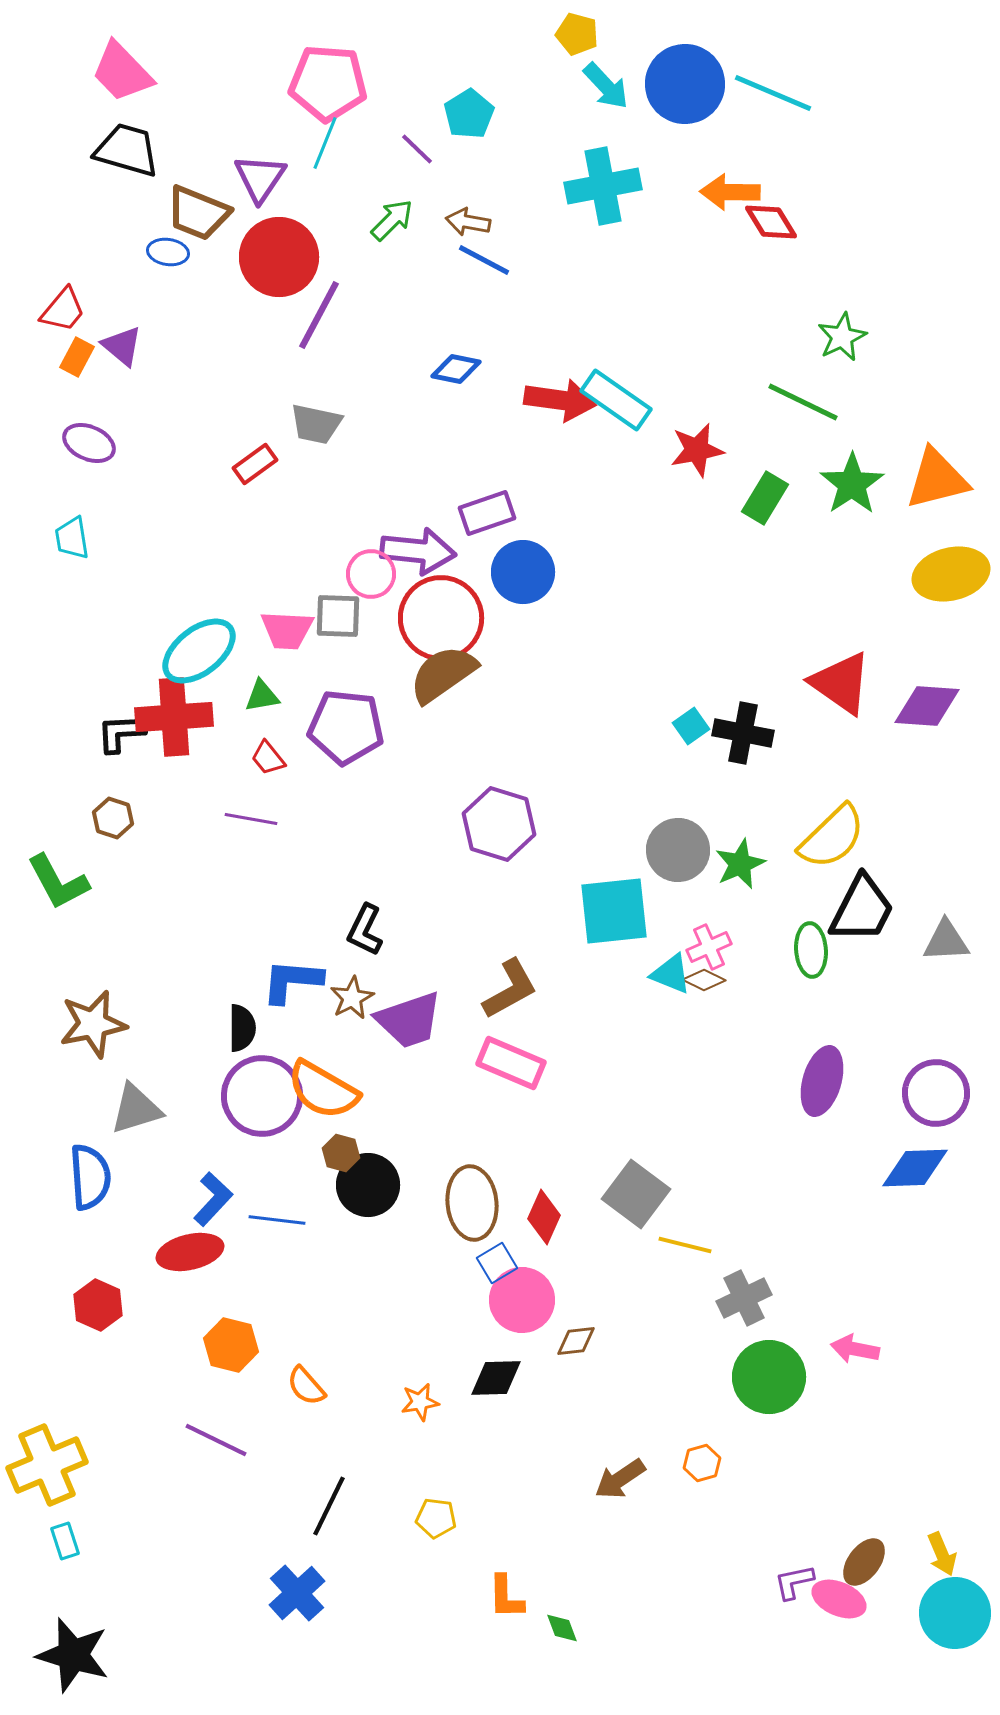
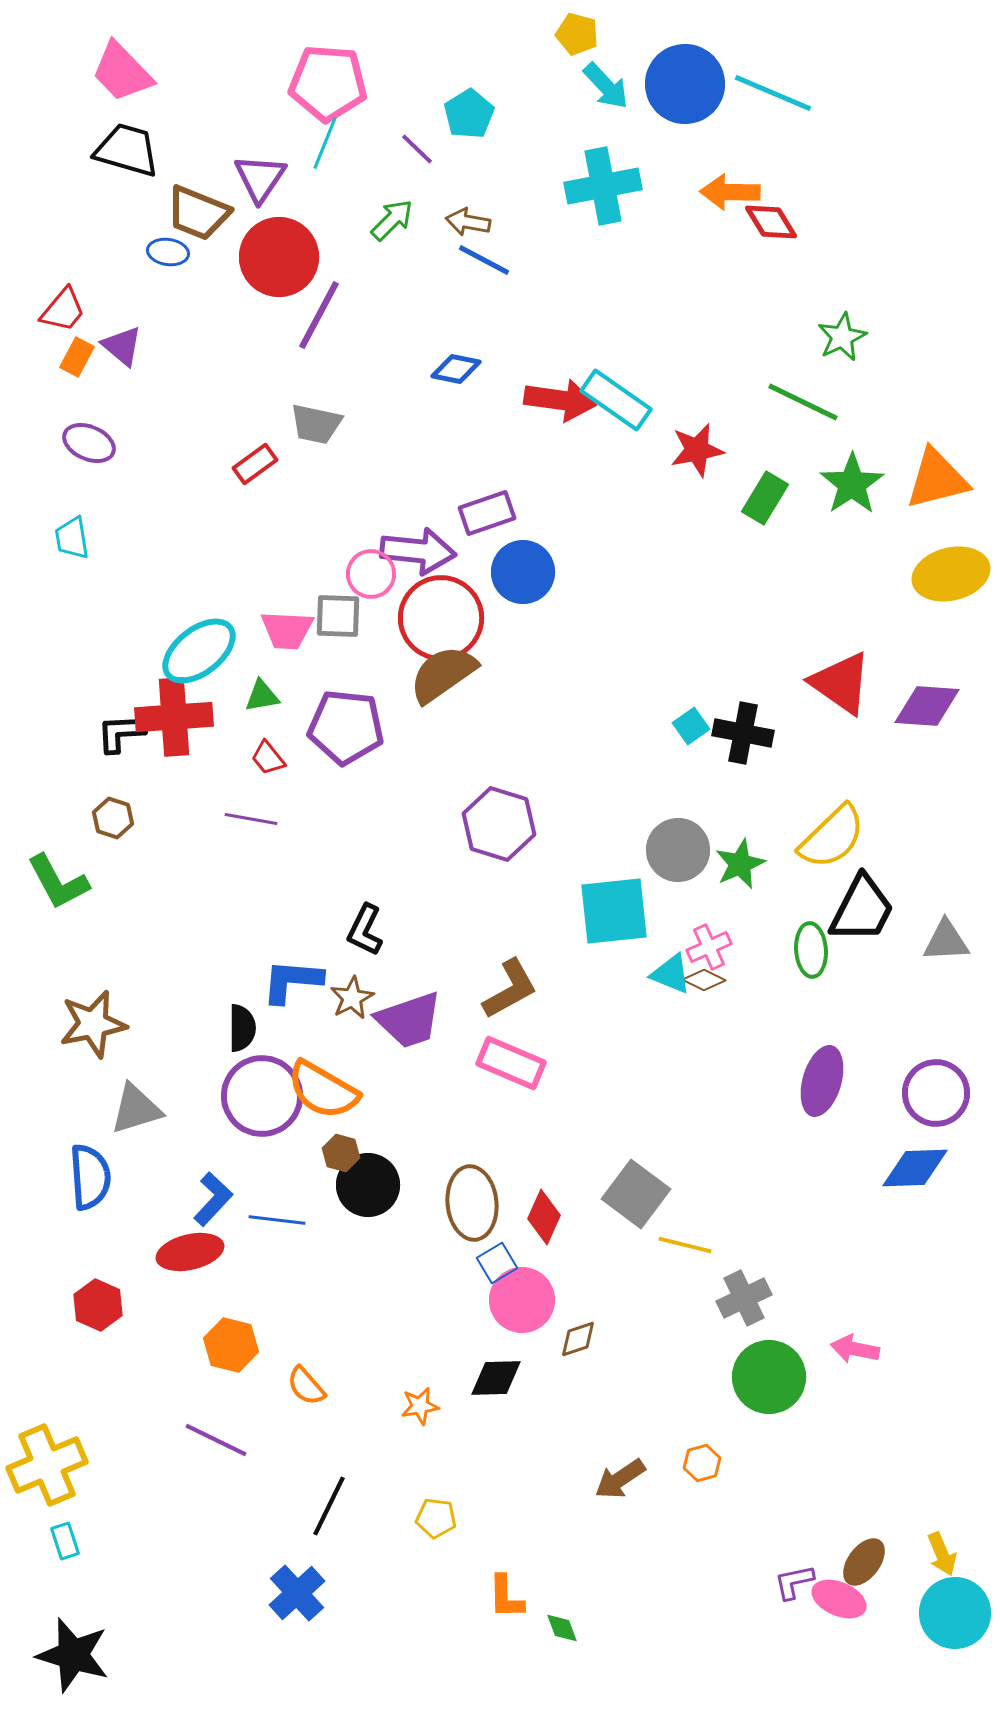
brown diamond at (576, 1341): moved 2 px right, 2 px up; rotated 12 degrees counterclockwise
orange star at (420, 1402): moved 4 px down
